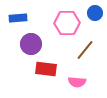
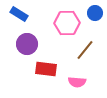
blue rectangle: moved 1 px right, 4 px up; rotated 36 degrees clockwise
purple circle: moved 4 px left
